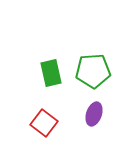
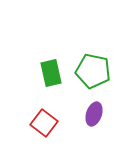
green pentagon: rotated 16 degrees clockwise
